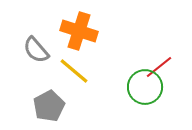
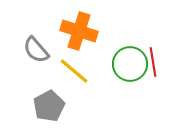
red line: moved 6 px left, 5 px up; rotated 60 degrees counterclockwise
green circle: moved 15 px left, 23 px up
